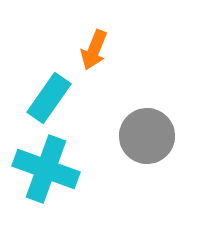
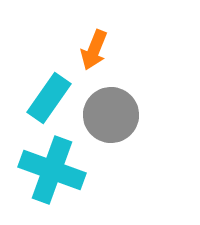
gray circle: moved 36 px left, 21 px up
cyan cross: moved 6 px right, 1 px down
